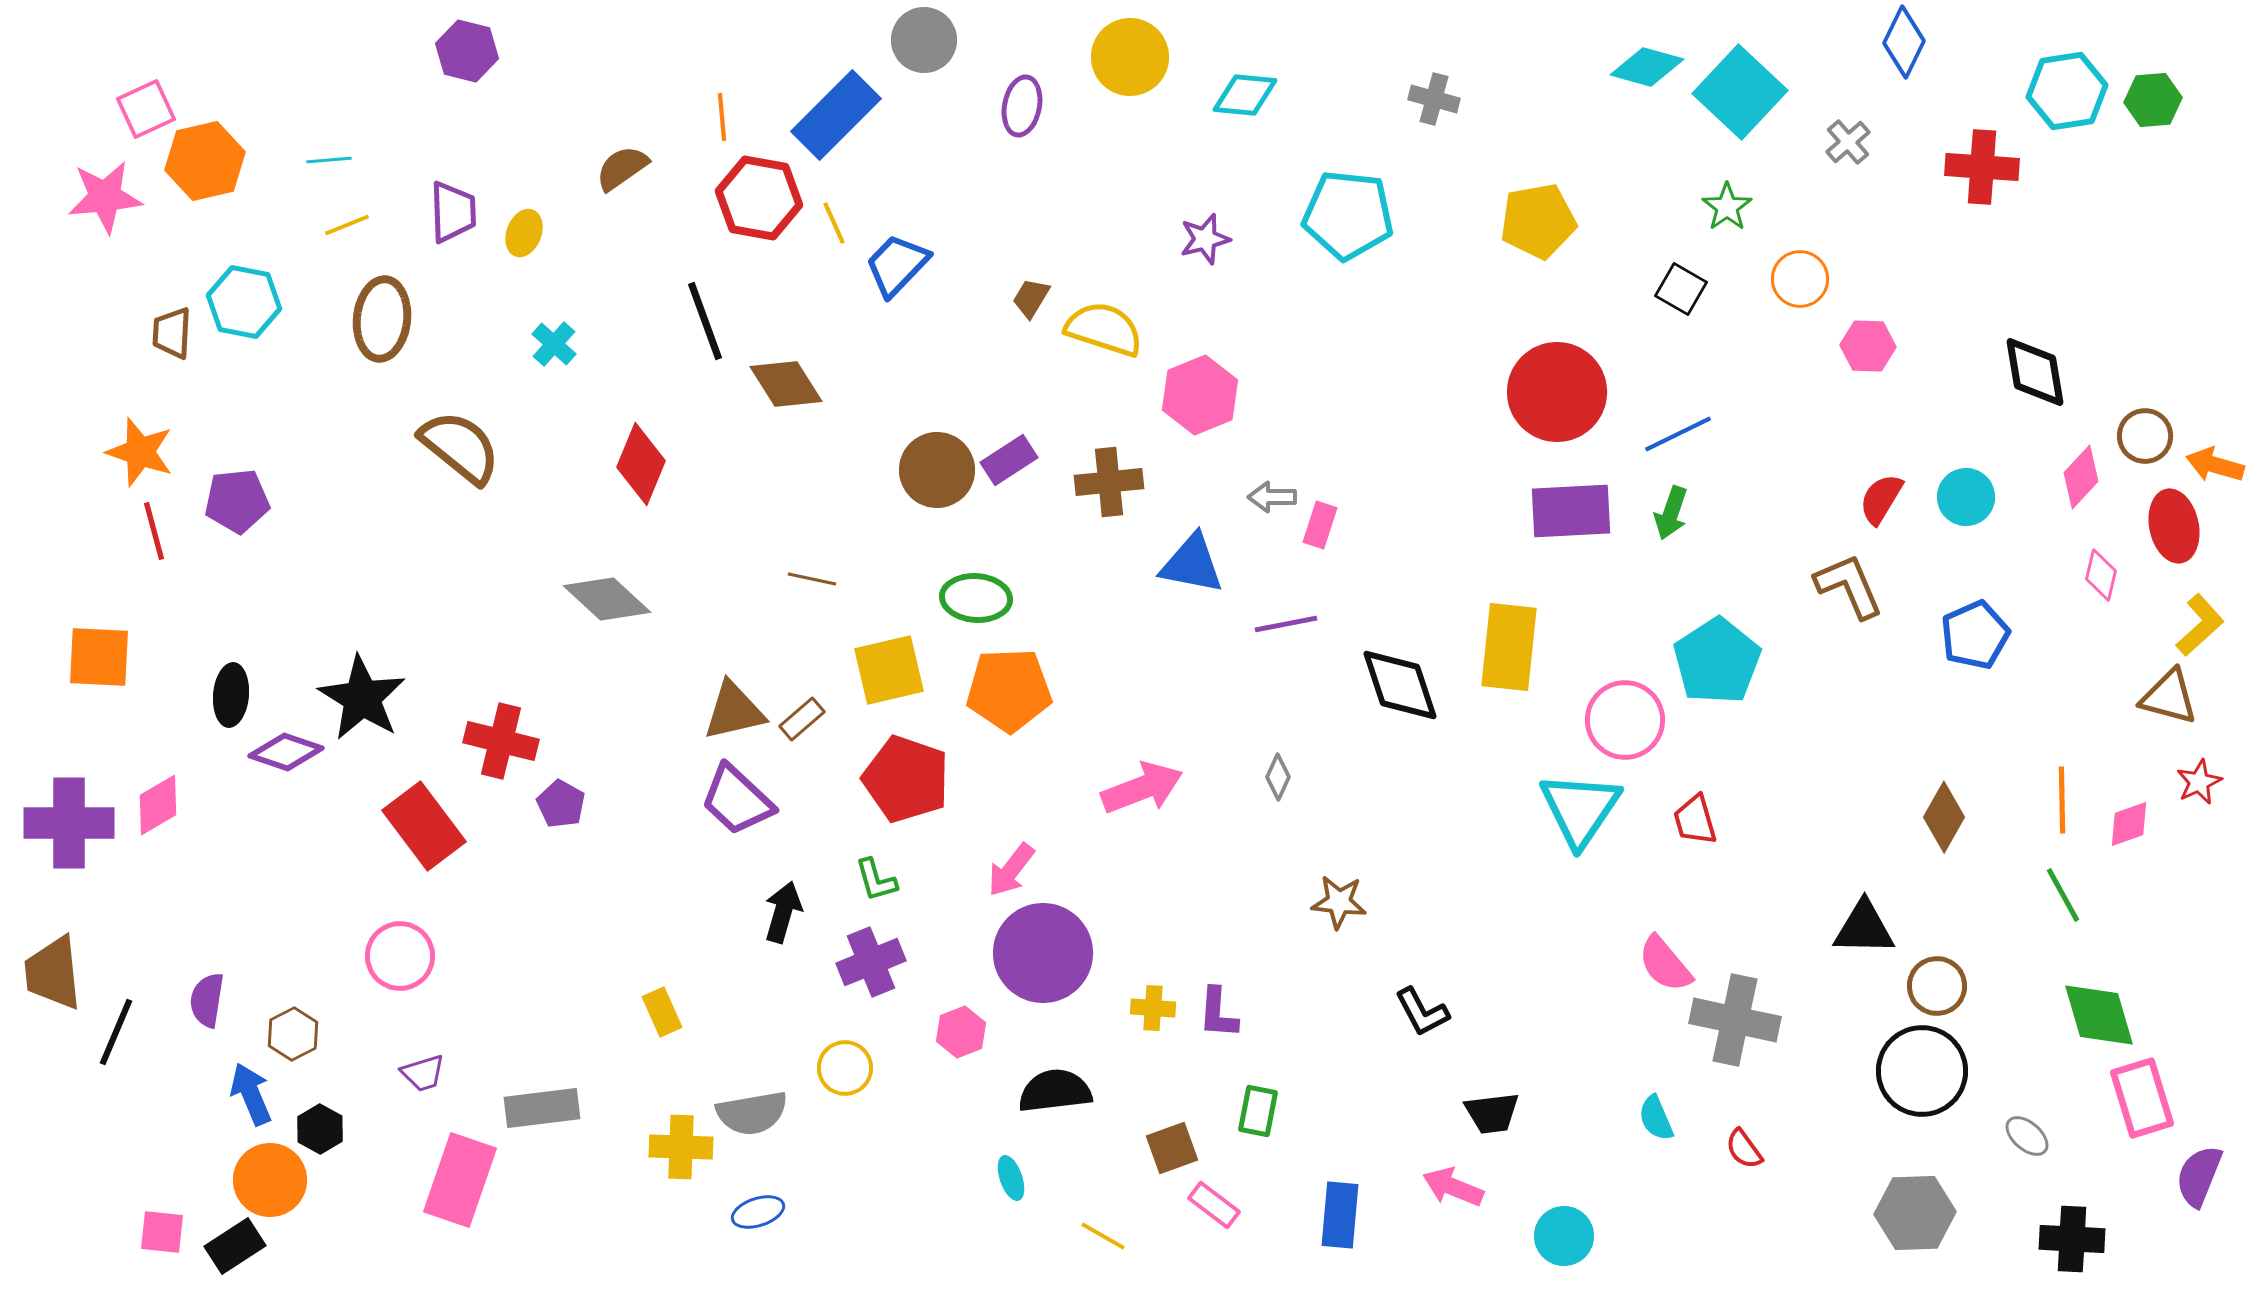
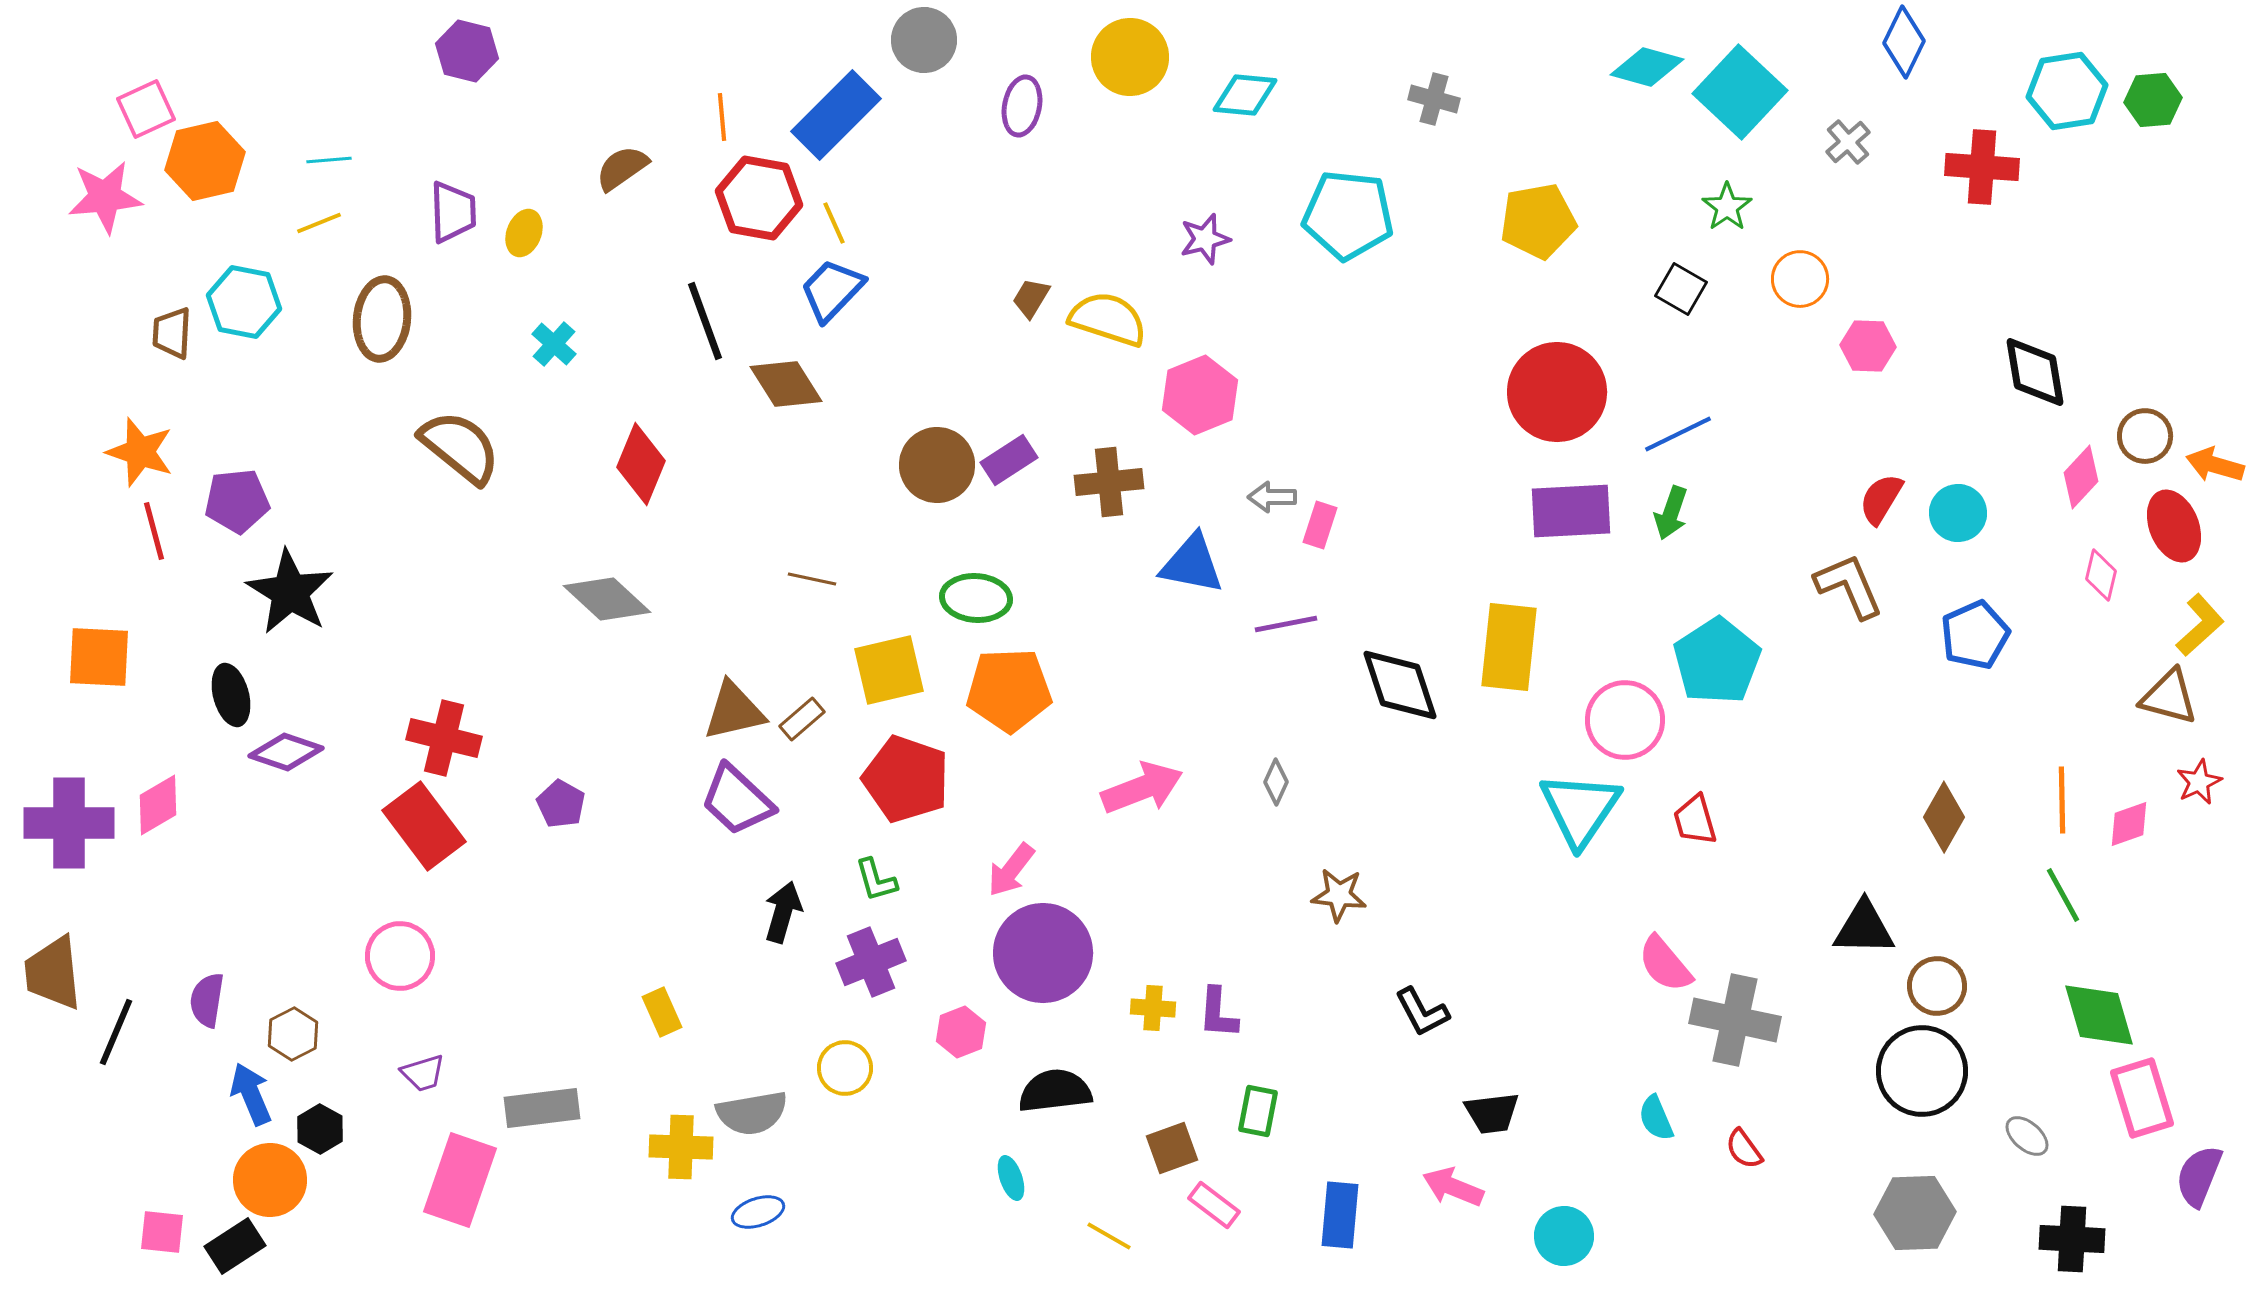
yellow line at (347, 225): moved 28 px left, 2 px up
blue trapezoid at (897, 265): moved 65 px left, 25 px down
yellow semicircle at (1104, 329): moved 4 px right, 10 px up
brown circle at (937, 470): moved 5 px up
cyan circle at (1966, 497): moved 8 px left, 16 px down
red ellipse at (2174, 526): rotated 10 degrees counterclockwise
black ellipse at (231, 695): rotated 20 degrees counterclockwise
black star at (362, 698): moved 72 px left, 106 px up
red cross at (501, 741): moved 57 px left, 3 px up
gray diamond at (1278, 777): moved 2 px left, 5 px down
brown star at (1339, 902): moved 7 px up
yellow line at (1103, 1236): moved 6 px right
